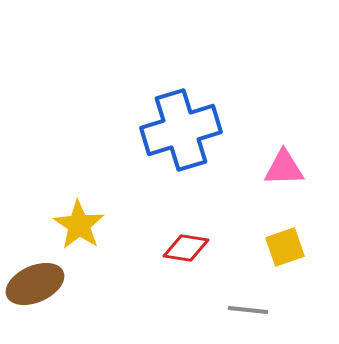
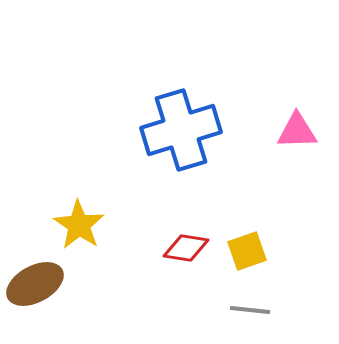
pink triangle: moved 13 px right, 37 px up
yellow square: moved 38 px left, 4 px down
brown ellipse: rotated 4 degrees counterclockwise
gray line: moved 2 px right
